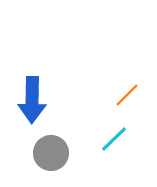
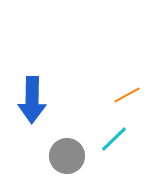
orange line: rotated 16 degrees clockwise
gray circle: moved 16 px right, 3 px down
